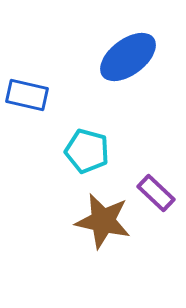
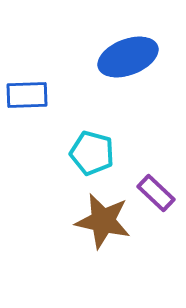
blue ellipse: rotated 16 degrees clockwise
blue rectangle: rotated 15 degrees counterclockwise
cyan pentagon: moved 5 px right, 2 px down
